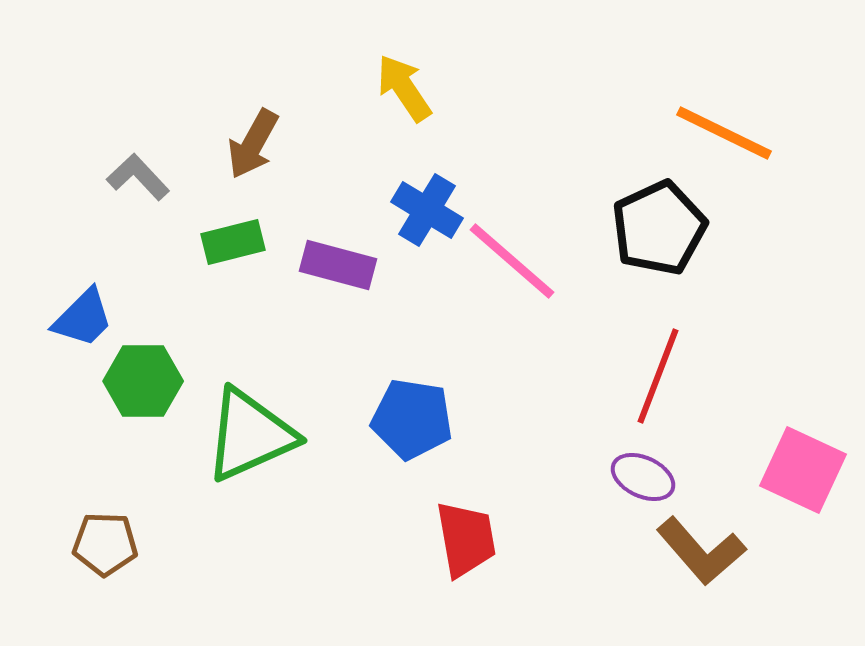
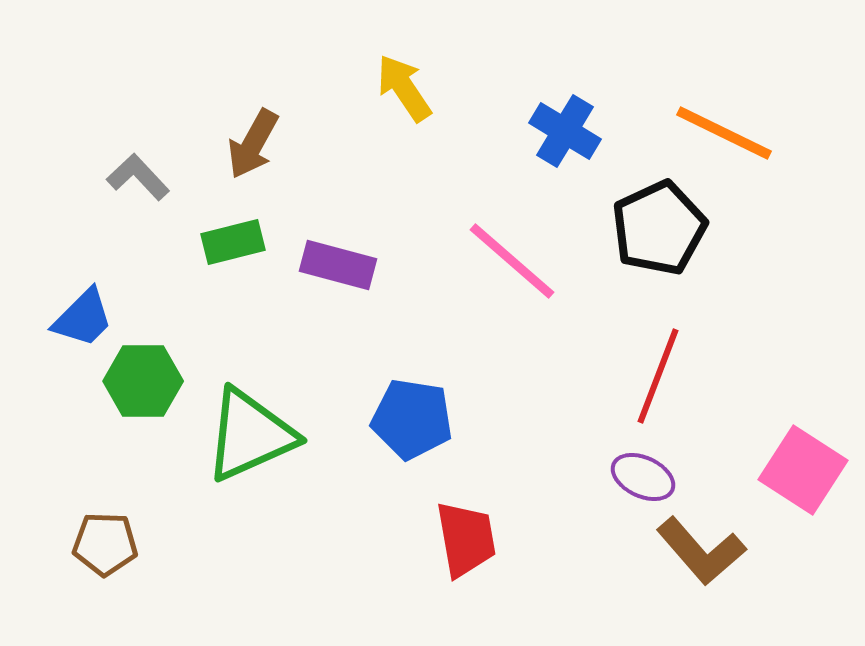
blue cross: moved 138 px right, 79 px up
pink square: rotated 8 degrees clockwise
